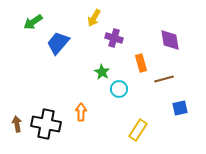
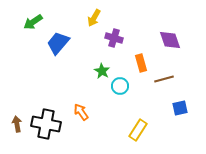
purple diamond: rotated 10 degrees counterclockwise
green star: moved 1 px up
cyan circle: moved 1 px right, 3 px up
orange arrow: rotated 36 degrees counterclockwise
